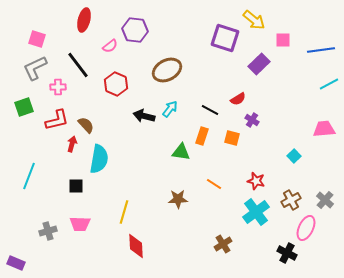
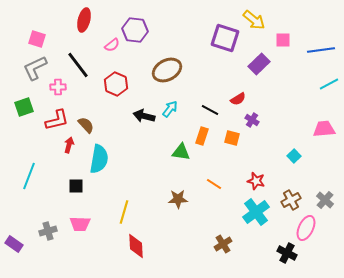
pink semicircle at (110, 46): moved 2 px right, 1 px up
red arrow at (72, 144): moved 3 px left, 1 px down
purple rectangle at (16, 263): moved 2 px left, 19 px up; rotated 12 degrees clockwise
